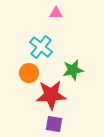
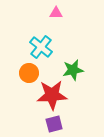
red star: moved 1 px right
purple square: rotated 24 degrees counterclockwise
